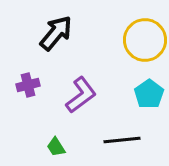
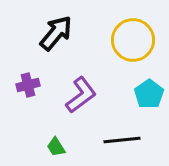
yellow circle: moved 12 px left
